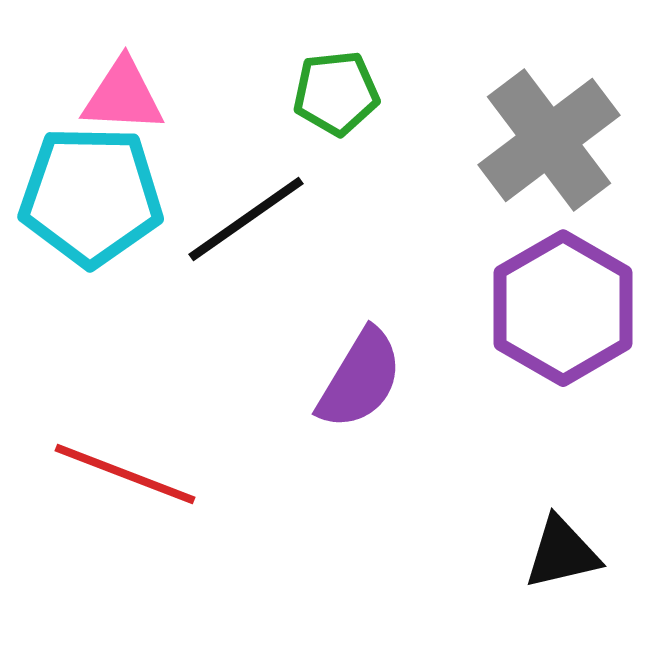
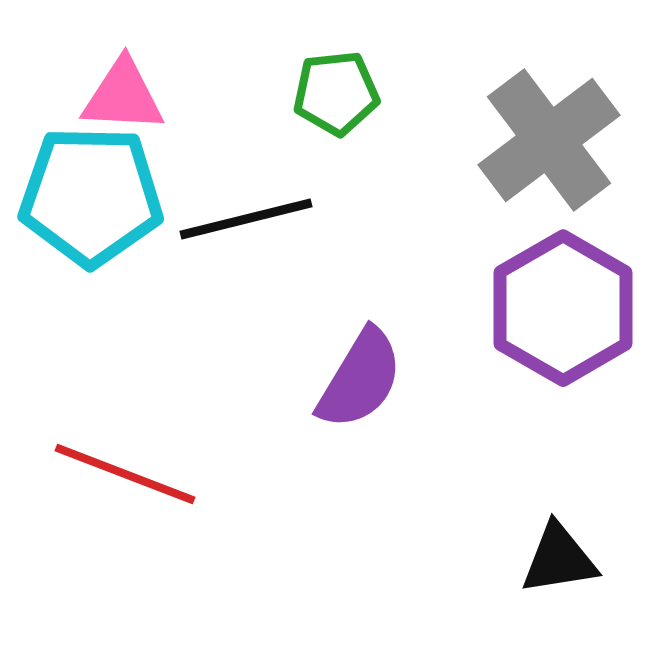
black line: rotated 21 degrees clockwise
black triangle: moved 3 px left, 6 px down; rotated 4 degrees clockwise
